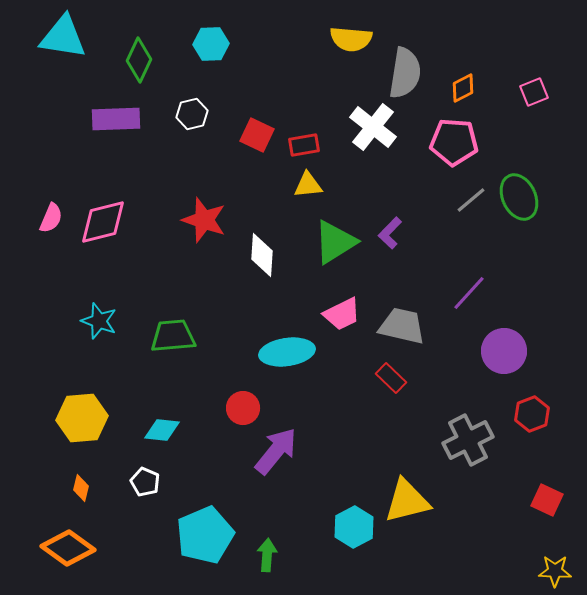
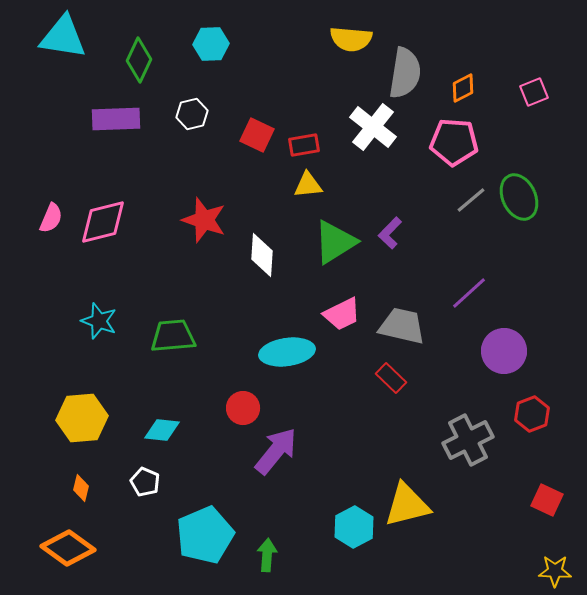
purple line at (469, 293): rotated 6 degrees clockwise
yellow triangle at (407, 501): moved 4 px down
